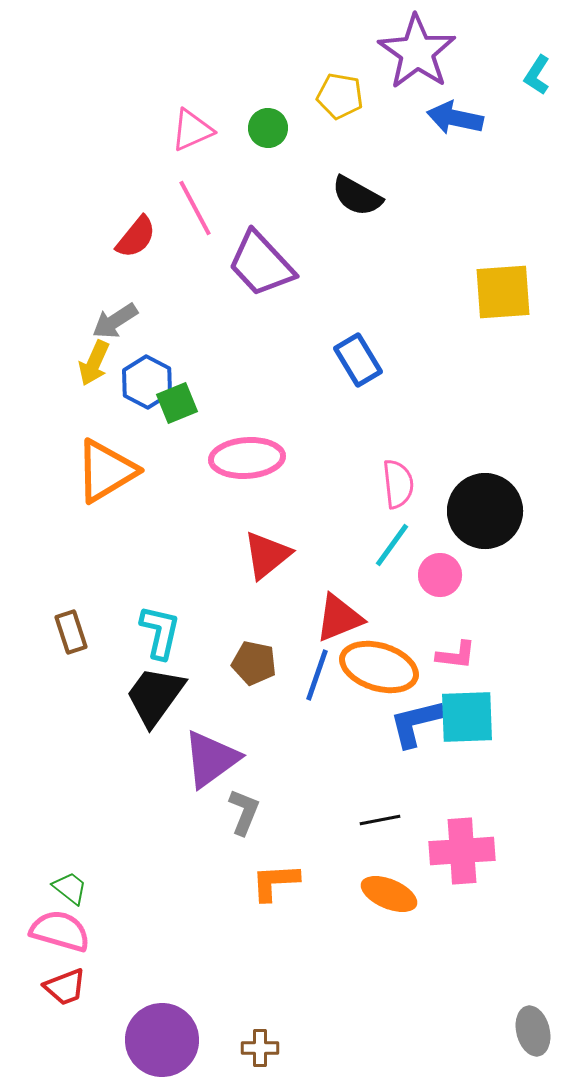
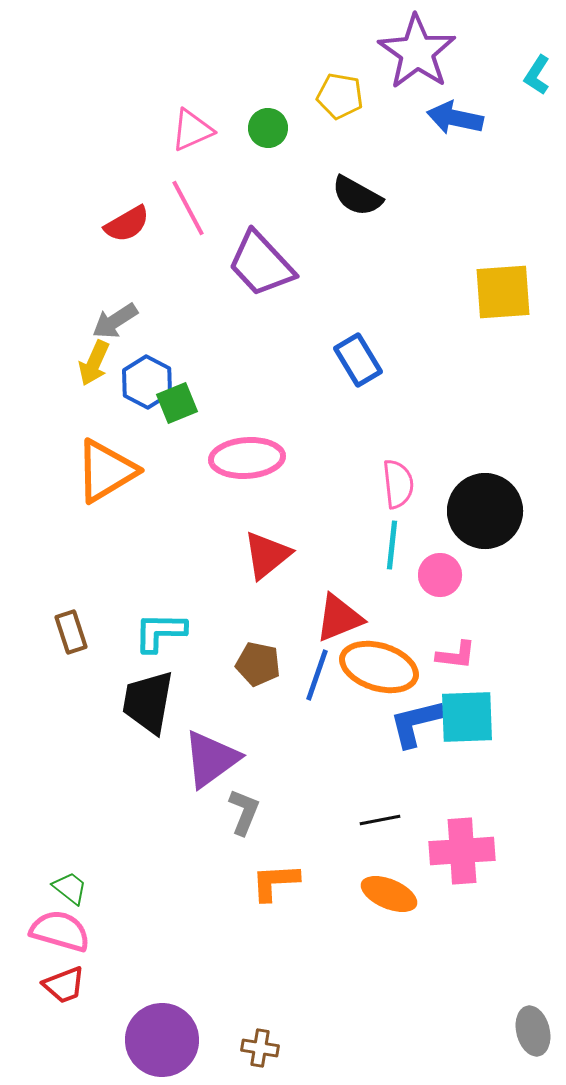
pink line at (195, 208): moved 7 px left
red semicircle at (136, 237): moved 9 px left, 13 px up; rotated 21 degrees clockwise
cyan line at (392, 545): rotated 30 degrees counterclockwise
cyan L-shape at (160, 632): rotated 102 degrees counterclockwise
brown pentagon at (254, 663): moved 4 px right, 1 px down
black trapezoid at (155, 696): moved 7 px left, 6 px down; rotated 26 degrees counterclockwise
red trapezoid at (65, 987): moved 1 px left, 2 px up
brown cross at (260, 1048): rotated 9 degrees clockwise
